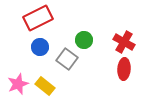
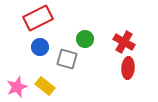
green circle: moved 1 px right, 1 px up
gray square: rotated 20 degrees counterclockwise
red ellipse: moved 4 px right, 1 px up
pink star: moved 1 px left, 3 px down
